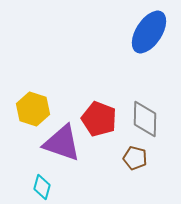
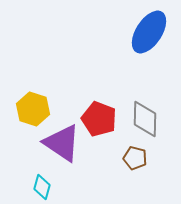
purple triangle: rotated 15 degrees clockwise
